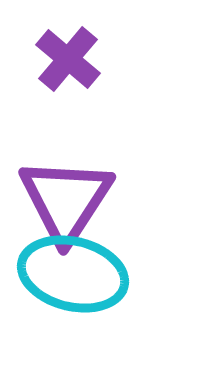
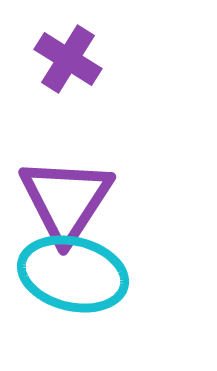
purple cross: rotated 8 degrees counterclockwise
